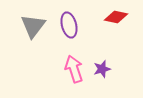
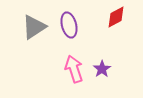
red diamond: rotated 40 degrees counterclockwise
gray triangle: moved 1 px right, 1 px down; rotated 20 degrees clockwise
purple star: rotated 18 degrees counterclockwise
